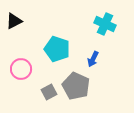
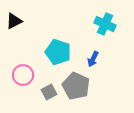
cyan pentagon: moved 1 px right, 3 px down
pink circle: moved 2 px right, 6 px down
